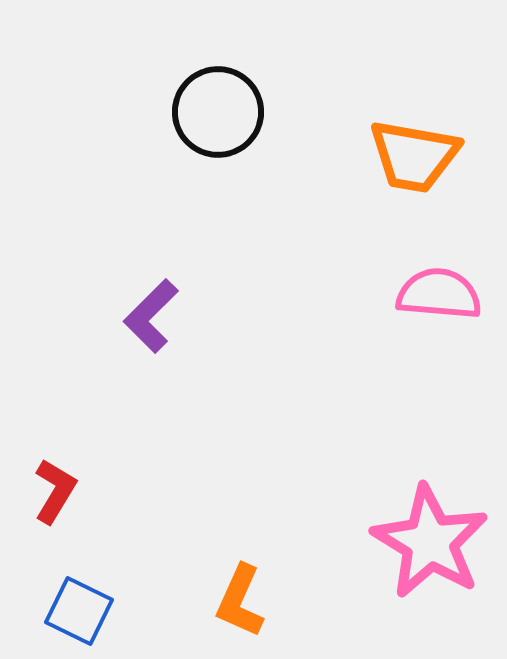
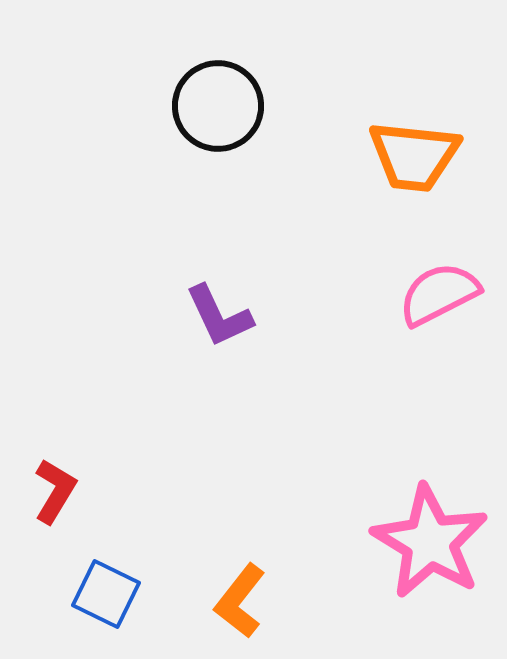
black circle: moved 6 px up
orange trapezoid: rotated 4 degrees counterclockwise
pink semicircle: rotated 32 degrees counterclockwise
purple L-shape: moved 68 px right; rotated 70 degrees counterclockwise
orange L-shape: rotated 14 degrees clockwise
blue square: moved 27 px right, 17 px up
